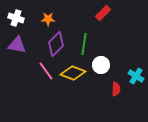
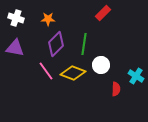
purple triangle: moved 2 px left, 3 px down
